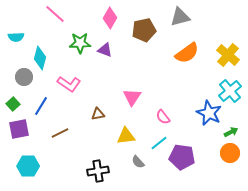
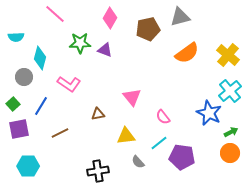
brown pentagon: moved 4 px right, 1 px up
pink triangle: rotated 12 degrees counterclockwise
